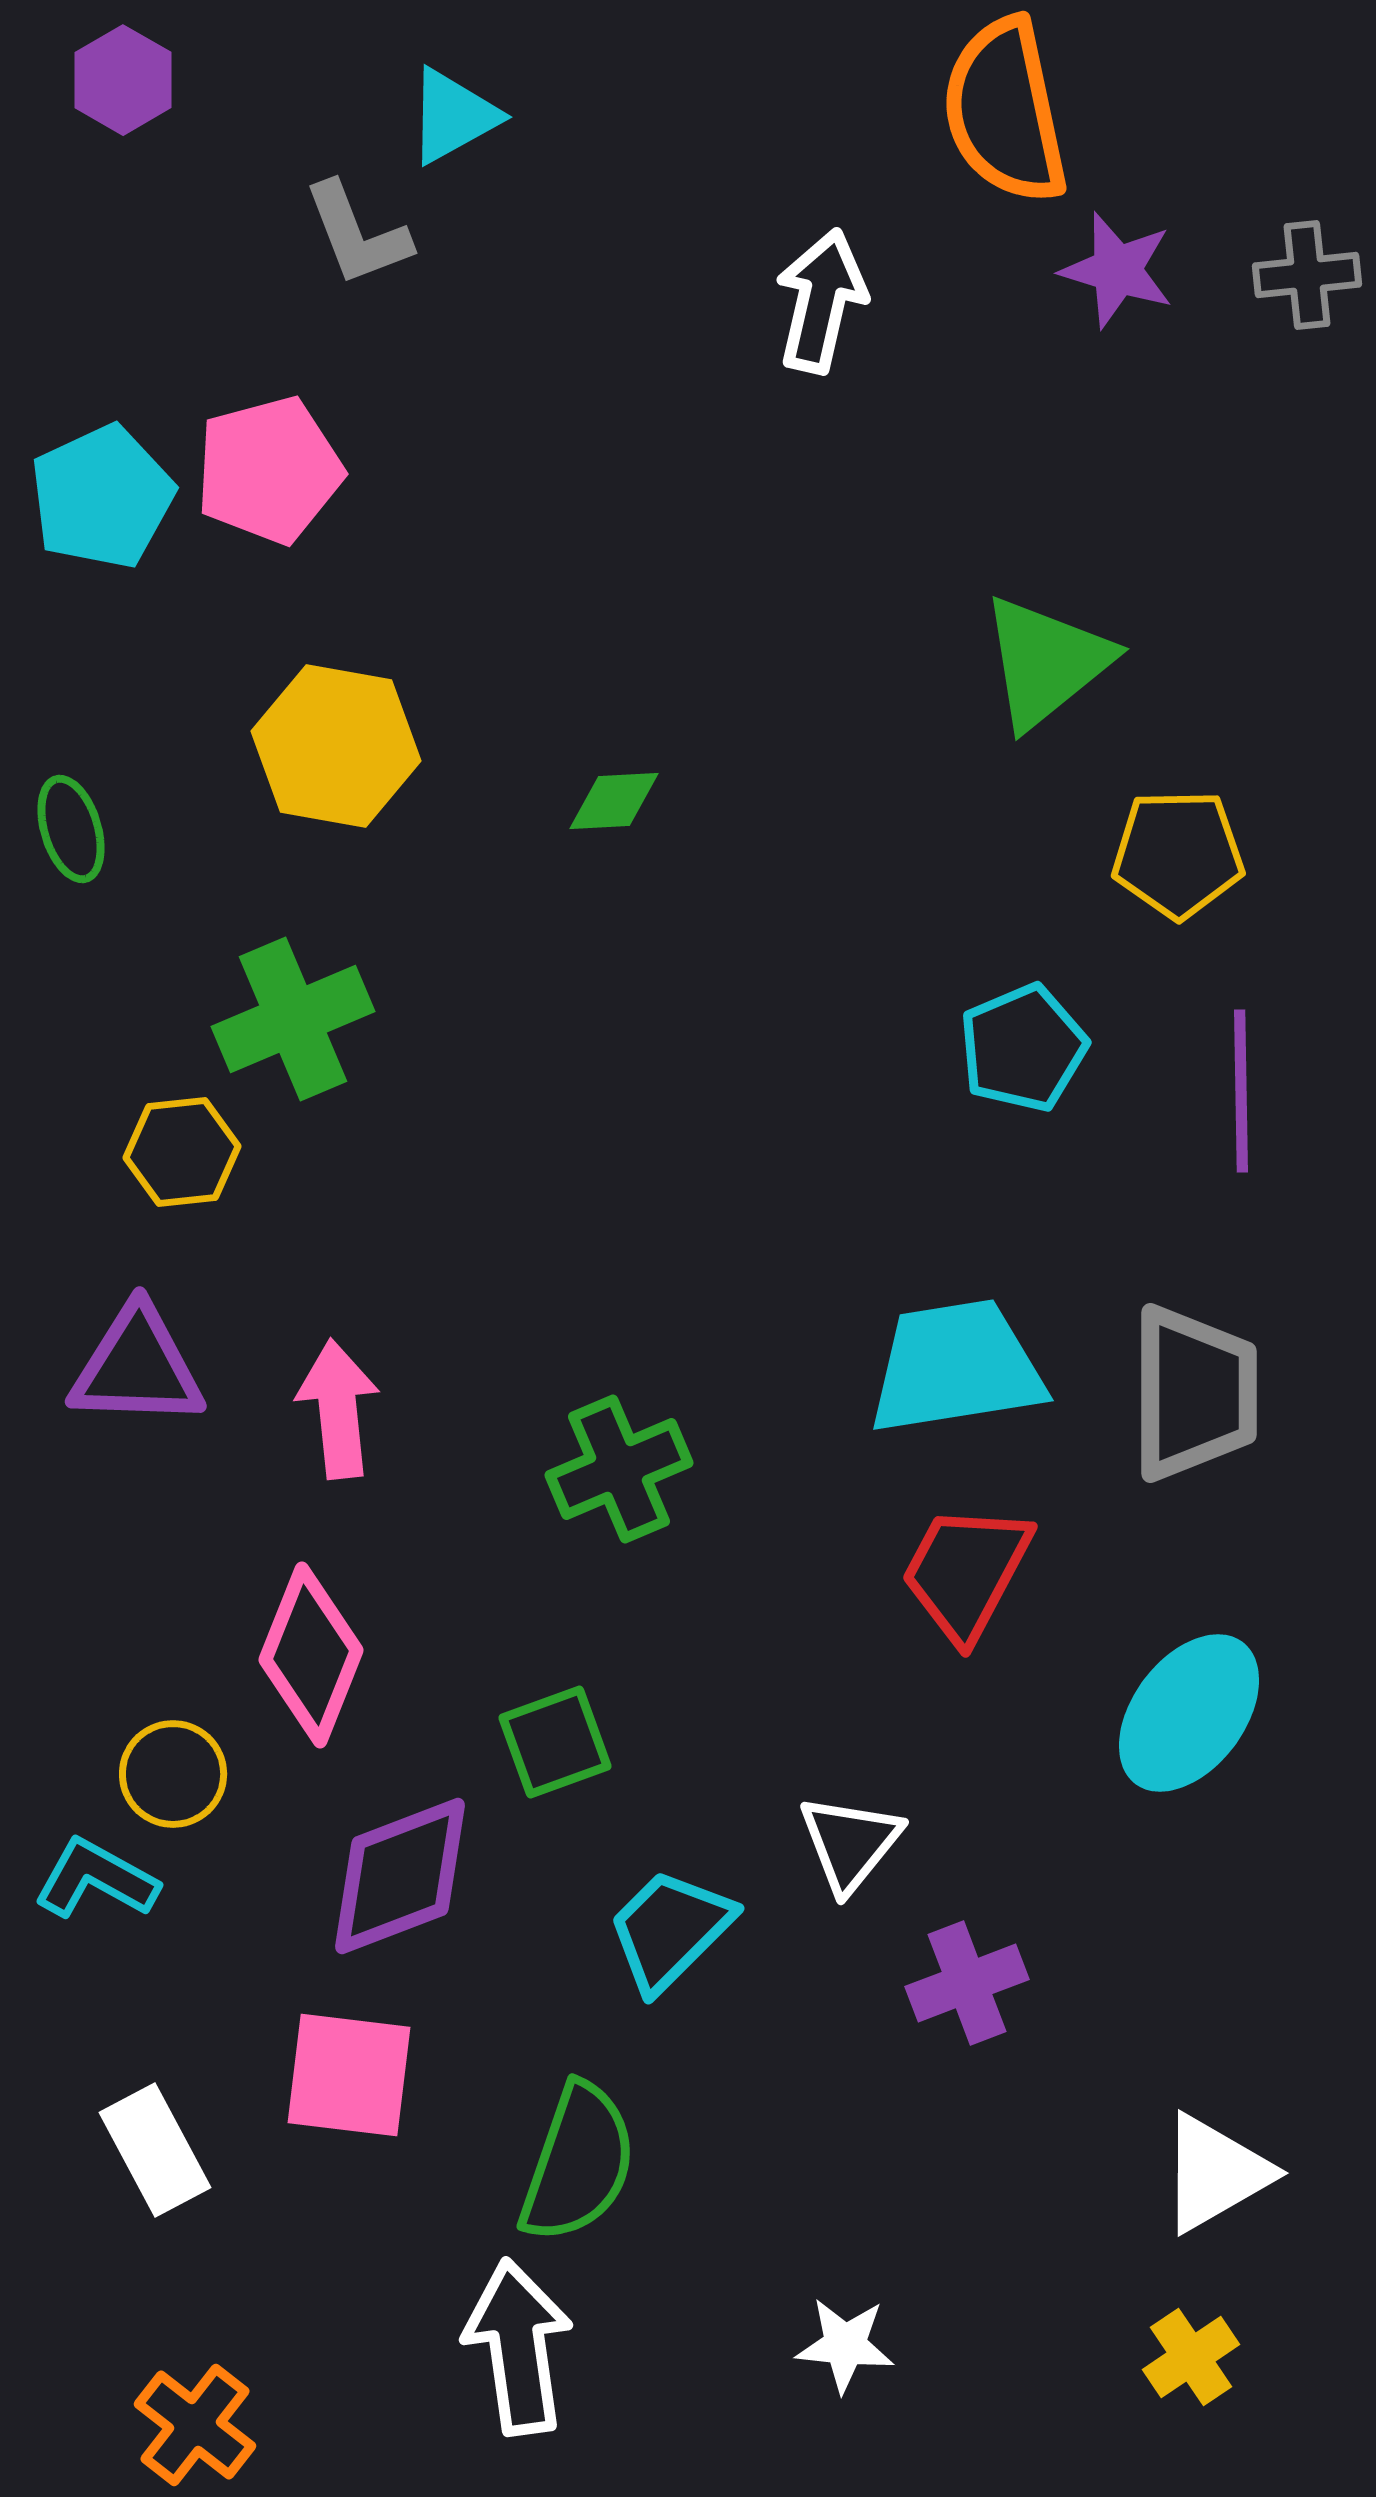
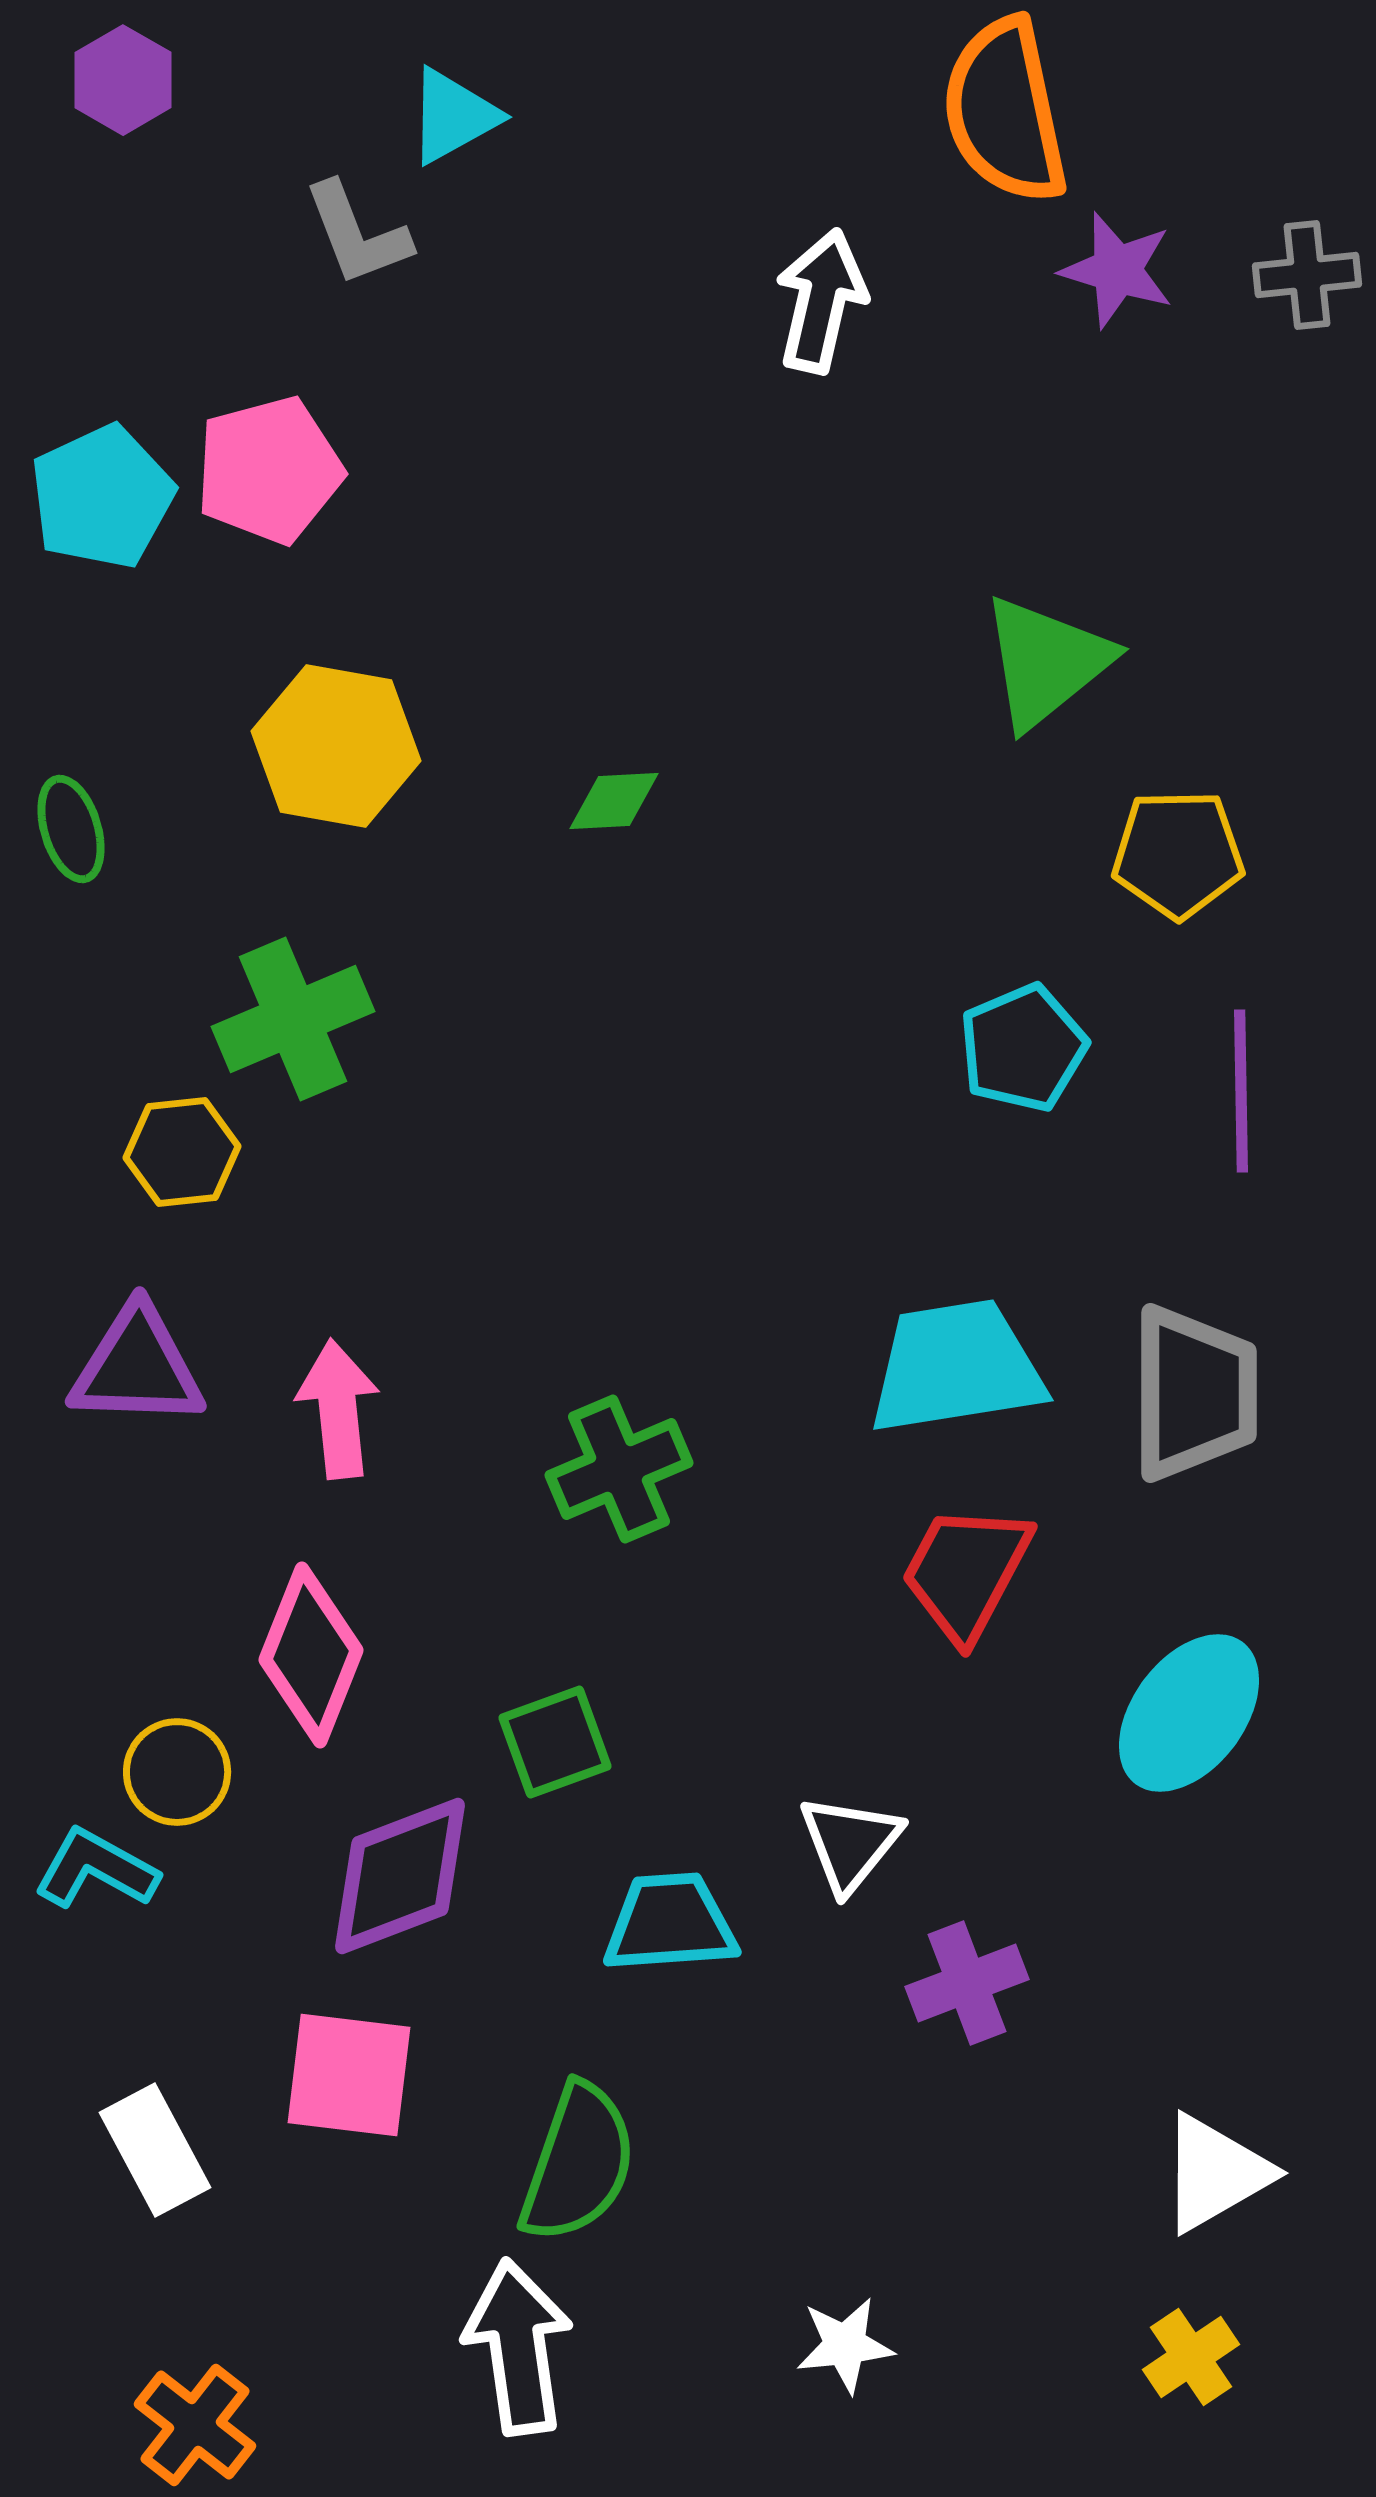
yellow circle at (173, 1774): moved 4 px right, 2 px up
cyan L-shape at (96, 1879): moved 10 px up
cyan trapezoid at (670, 1930): moved 7 px up; rotated 41 degrees clockwise
white star at (845, 2345): rotated 12 degrees counterclockwise
